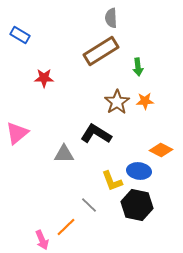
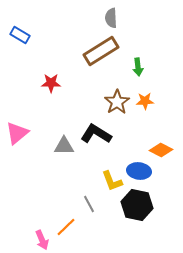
red star: moved 7 px right, 5 px down
gray triangle: moved 8 px up
gray line: moved 1 px up; rotated 18 degrees clockwise
